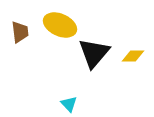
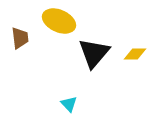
yellow ellipse: moved 1 px left, 4 px up
brown trapezoid: moved 6 px down
yellow diamond: moved 2 px right, 2 px up
